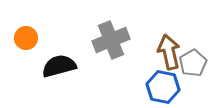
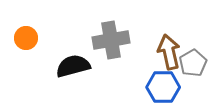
gray cross: rotated 12 degrees clockwise
black semicircle: moved 14 px right
blue hexagon: rotated 12 degrees counterclockwise
